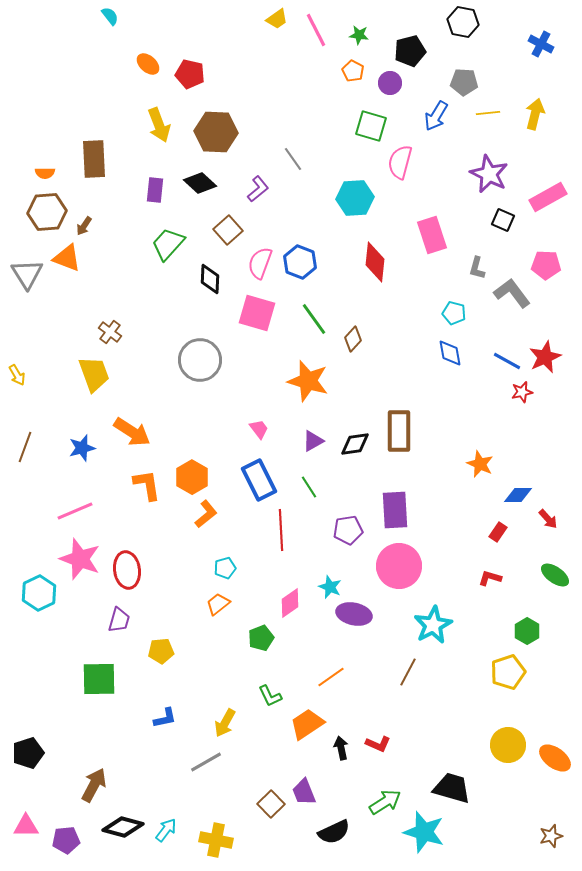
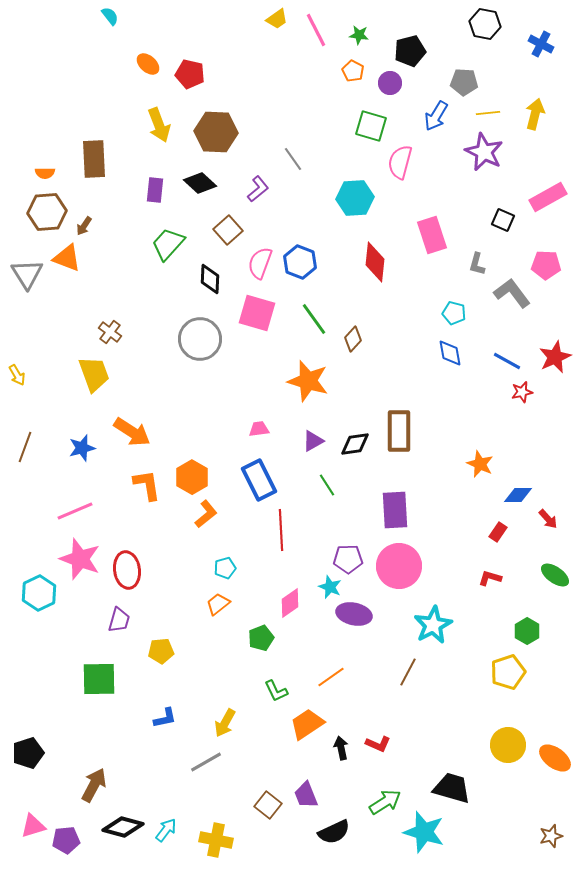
black hexagon at (463, 22): moved 22 px right, 2 px down
purple star at (489, 174): moved 5 px left, 22 px up
gray L-shape at (477, 268): moved 4 px up
red star at (545, 357): moved 10 px right
gray circle at (200, 360): moved 21 px up
pink trapezoid at (259, 429): rotated 60 degrees counterclockwise
green line at (309, 487): moved 18 px right, 2 px up
purple pentagon at (348, 530): moved 29 px down; rotated 8 degrees clockwise
green L-shape at (270, 696): moved 6 px right, 5 px up
purple trapezoid at (304, 792): moved 2 px right, 3 px down
brown square at (271, 804): moved 3 px left, 1 px down; rotated 8 degrees counterclockwise
pink triangle at (26, 826): moved 7 px right; rotated 16 degrees counterclockwise
